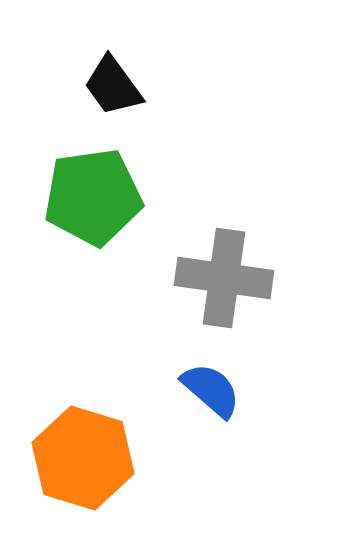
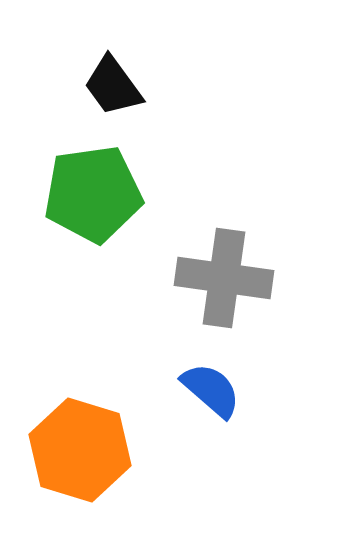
green pentagon: moved 3 px up
orange hexagon: moved 3 px left, 8 px up
